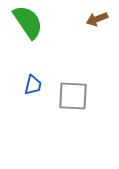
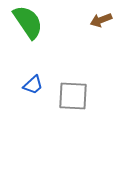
brown arrow: moved 4 px right, 1 px down
blue trapezoid: rotated 35 degrees clockwise
